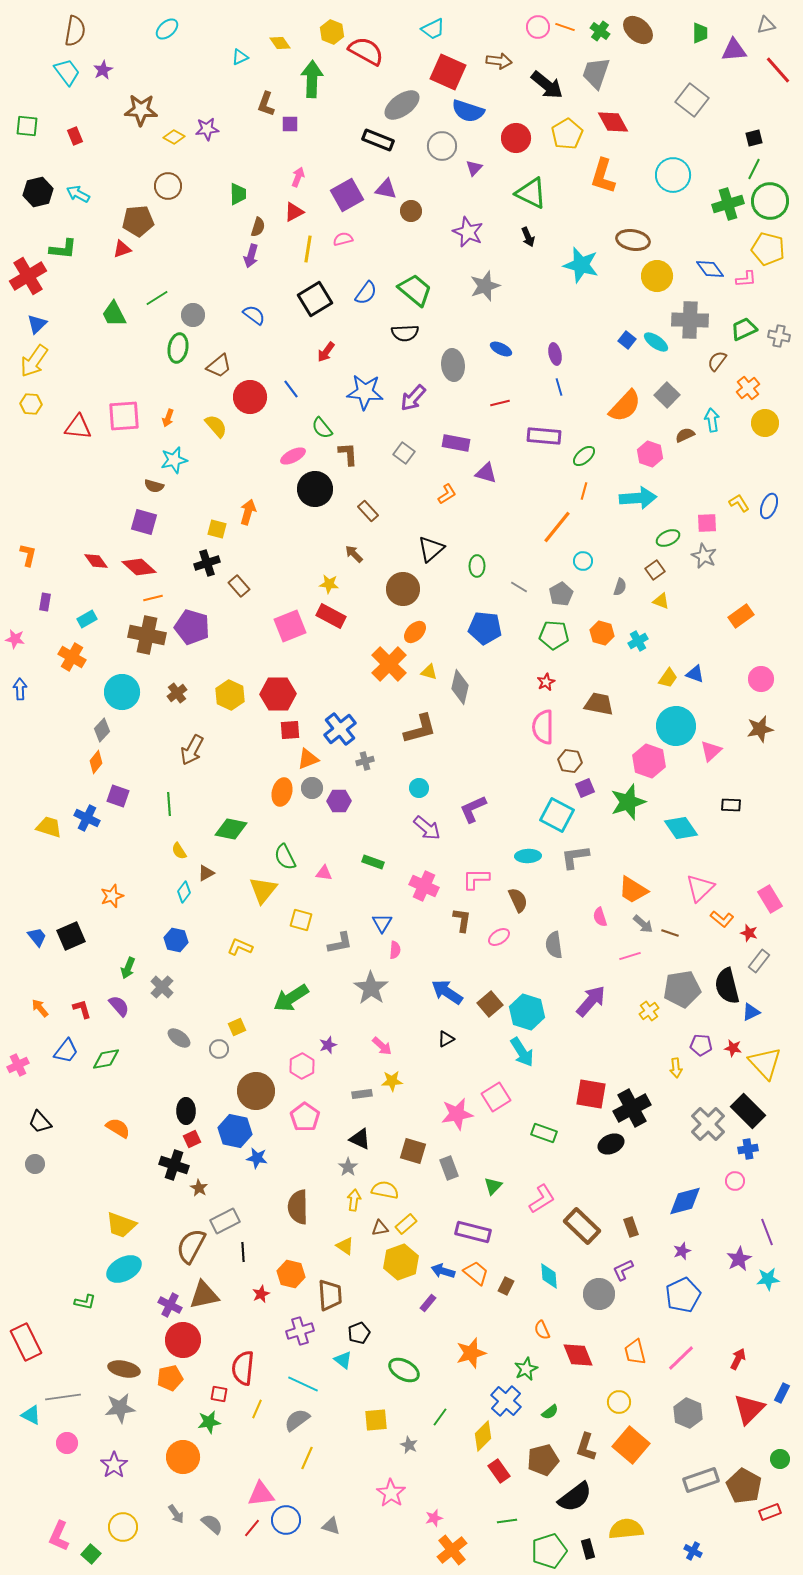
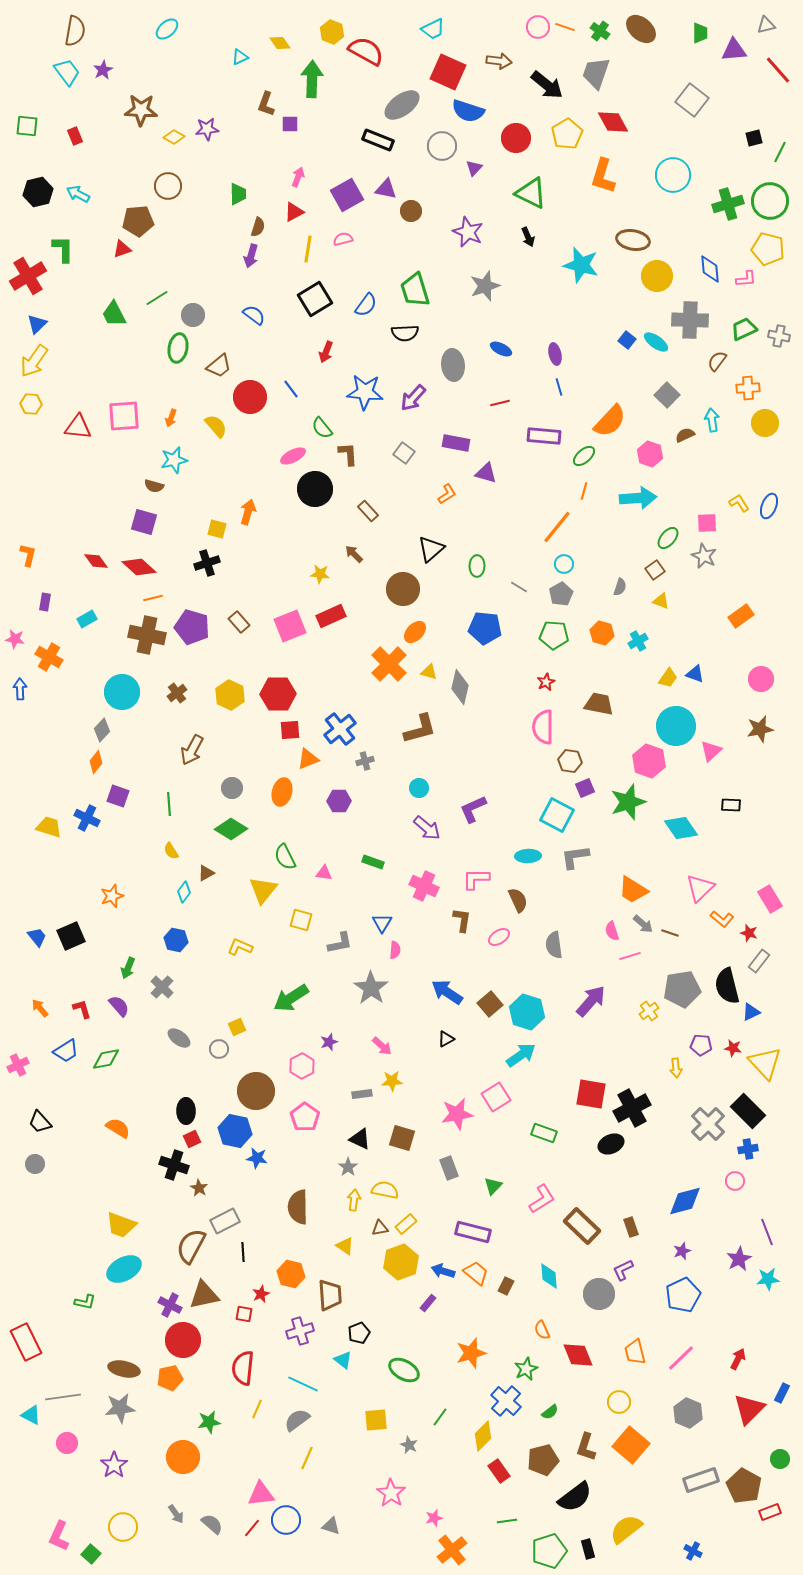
brown ellipse at (638, 30): moved 3 px right, 1 px up
green line at (754, 169): moved 26 px right, 17 px up
green L-shape at (63, 249): rotated 96 degrees counterclockwise
blue diamond at (710, 269): rotated 32 degrees clockwise
green trapezoid at (415, 290): rotated 147 degrees counterclockwise
blue semicircle at (366, 293): moved 12 px down
red arrow at (326, 352): rotated 15 degrees counterclockwise
orange cross at (748, 388): rotated 35 degrees clockwise
orange semicircle at (625, 406): moved 15 px left, 15 px down
orange arrow at (168, 418): moved 3 px right
green ellipse at (668, 538): rotated 25 degrees counterclockwise
cyan circle at (583, 561): moved 19 px left, 3 px down
yellow star at (329, 584): moved 9 px left, 10 px up
brown rectangle at (239, 586): moved 36 px down
red rectangle at (331, 616): rotated 52 degrees counterclockwise
orange cross at (72, 657): moved 23 px left
gray circle at (312, 788): moved 80 px left
green diamond at (231, 829): rotated 20 degrees clockwise
yellow semicircle at (179, 851): moved 8 px left
pink semicircle at (600, 917): moved 12 px right, 14 px down
purple star at (328, 1045): moved 1 px right, 3 px up
blue trapezoid at (66, 1051): rotated 20 degrees clockwise
cyan arrow at (522, 1052): moved 1 px left, 3 px down; rotated 92 degrees counterclockwise
brown square at (413, 1151): moved 11 px left, 13 px up
red square at (219, 1394): moved 25 px right, 80 px up
yellow semicircle at (626, 1529): rotated 32 degrees counterclockwise
